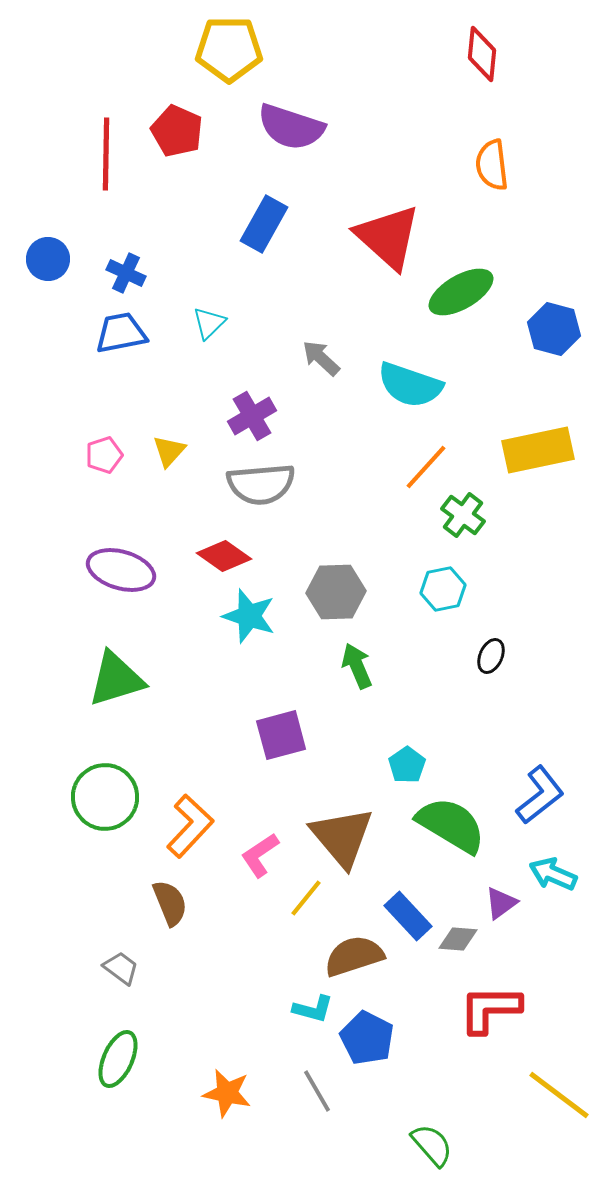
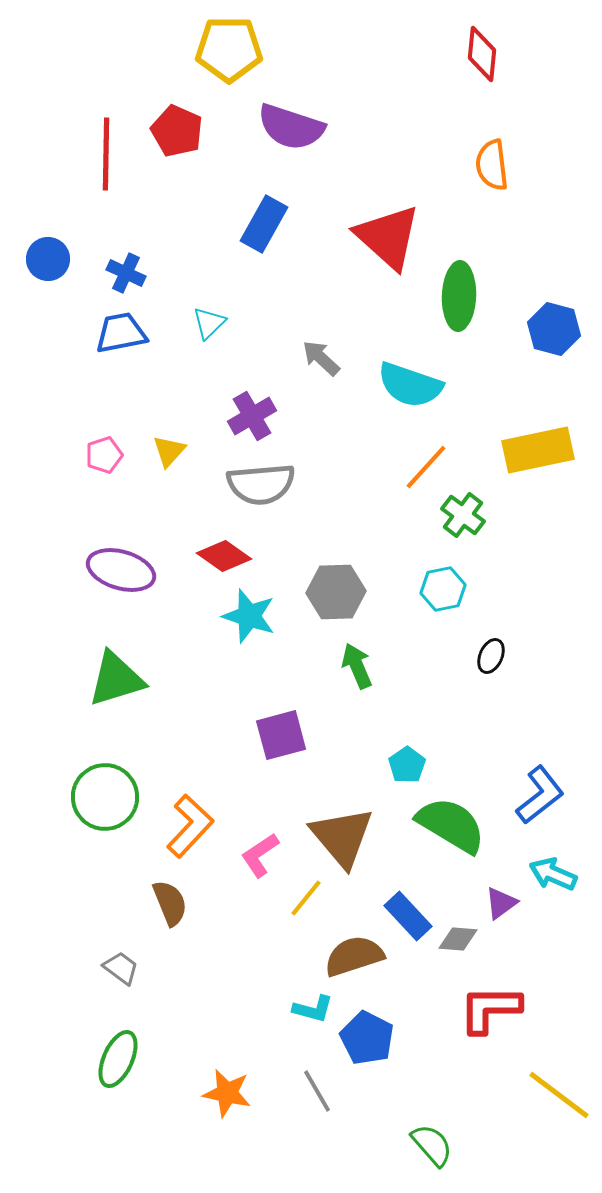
green ellipse at (461, 292): moved 2 px left, 4 px down; rotated 58 degrees counterclockwise
